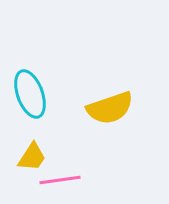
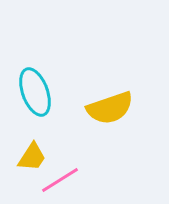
cyan ellipse: moved 5 px right, 2 px up
pink line: rotated 24 degrees counterclockwise
